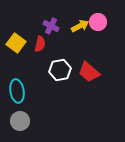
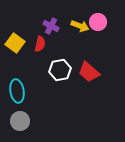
yellow arrow: rotated 48 degrees clockwise
yellow square: moved 1 px left
